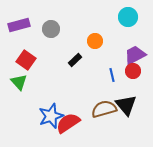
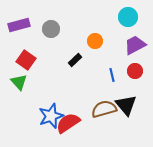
purple trapezoid: moved 10 px up
red circle: moved 2 px right
